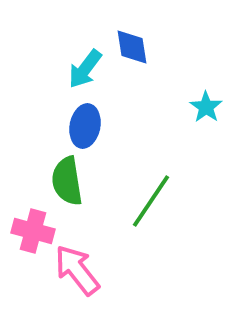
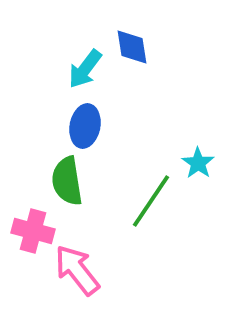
cyan star: moved 8 px left, 56 px down
